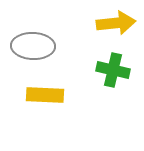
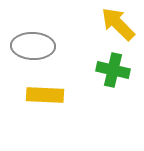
yellow arrow: moved 2 px right, 1 px down; rotated 129 degrees counterclockwise
